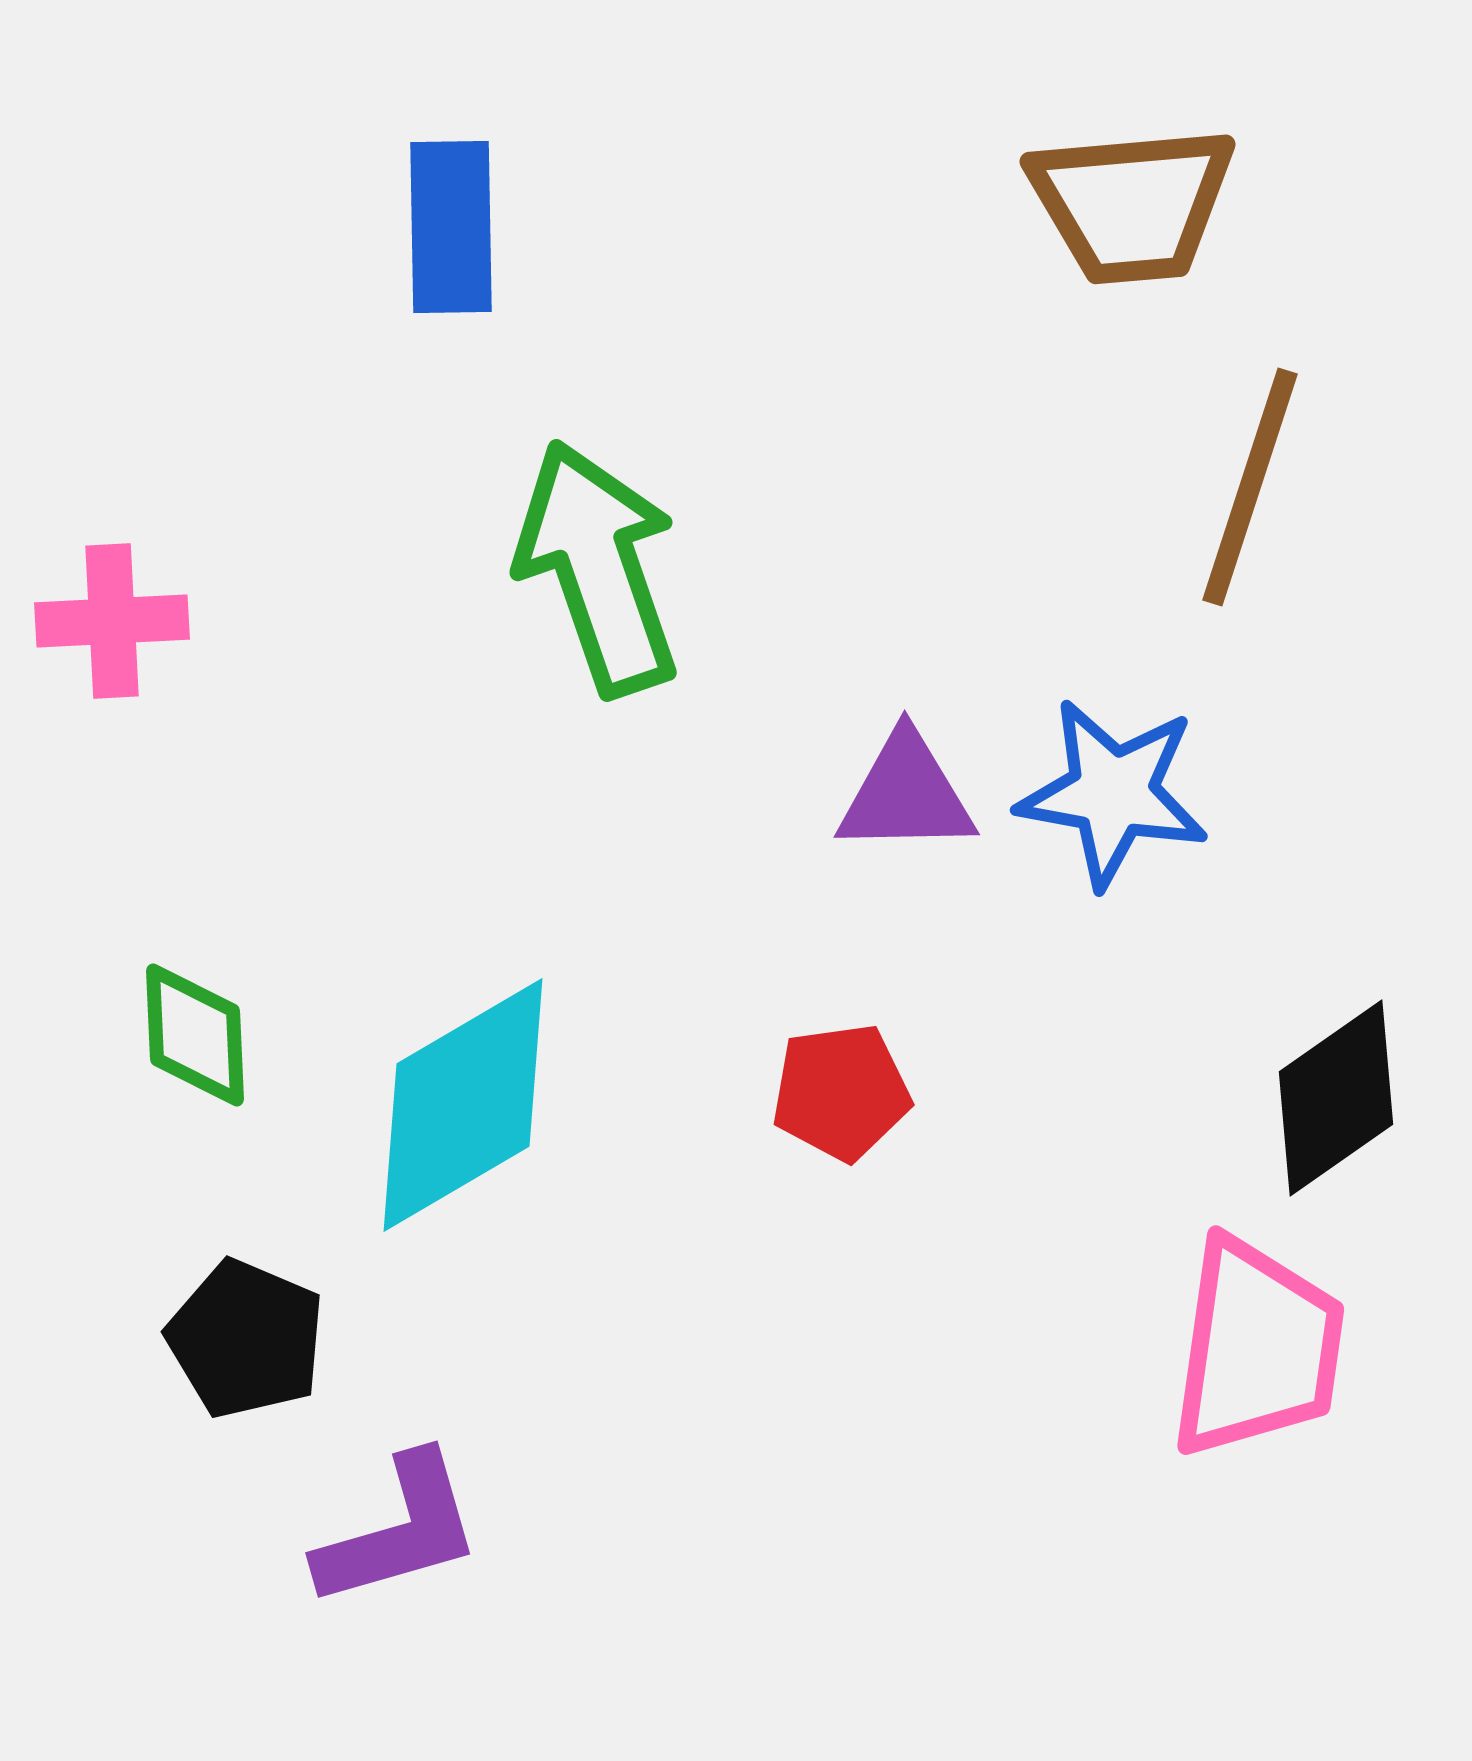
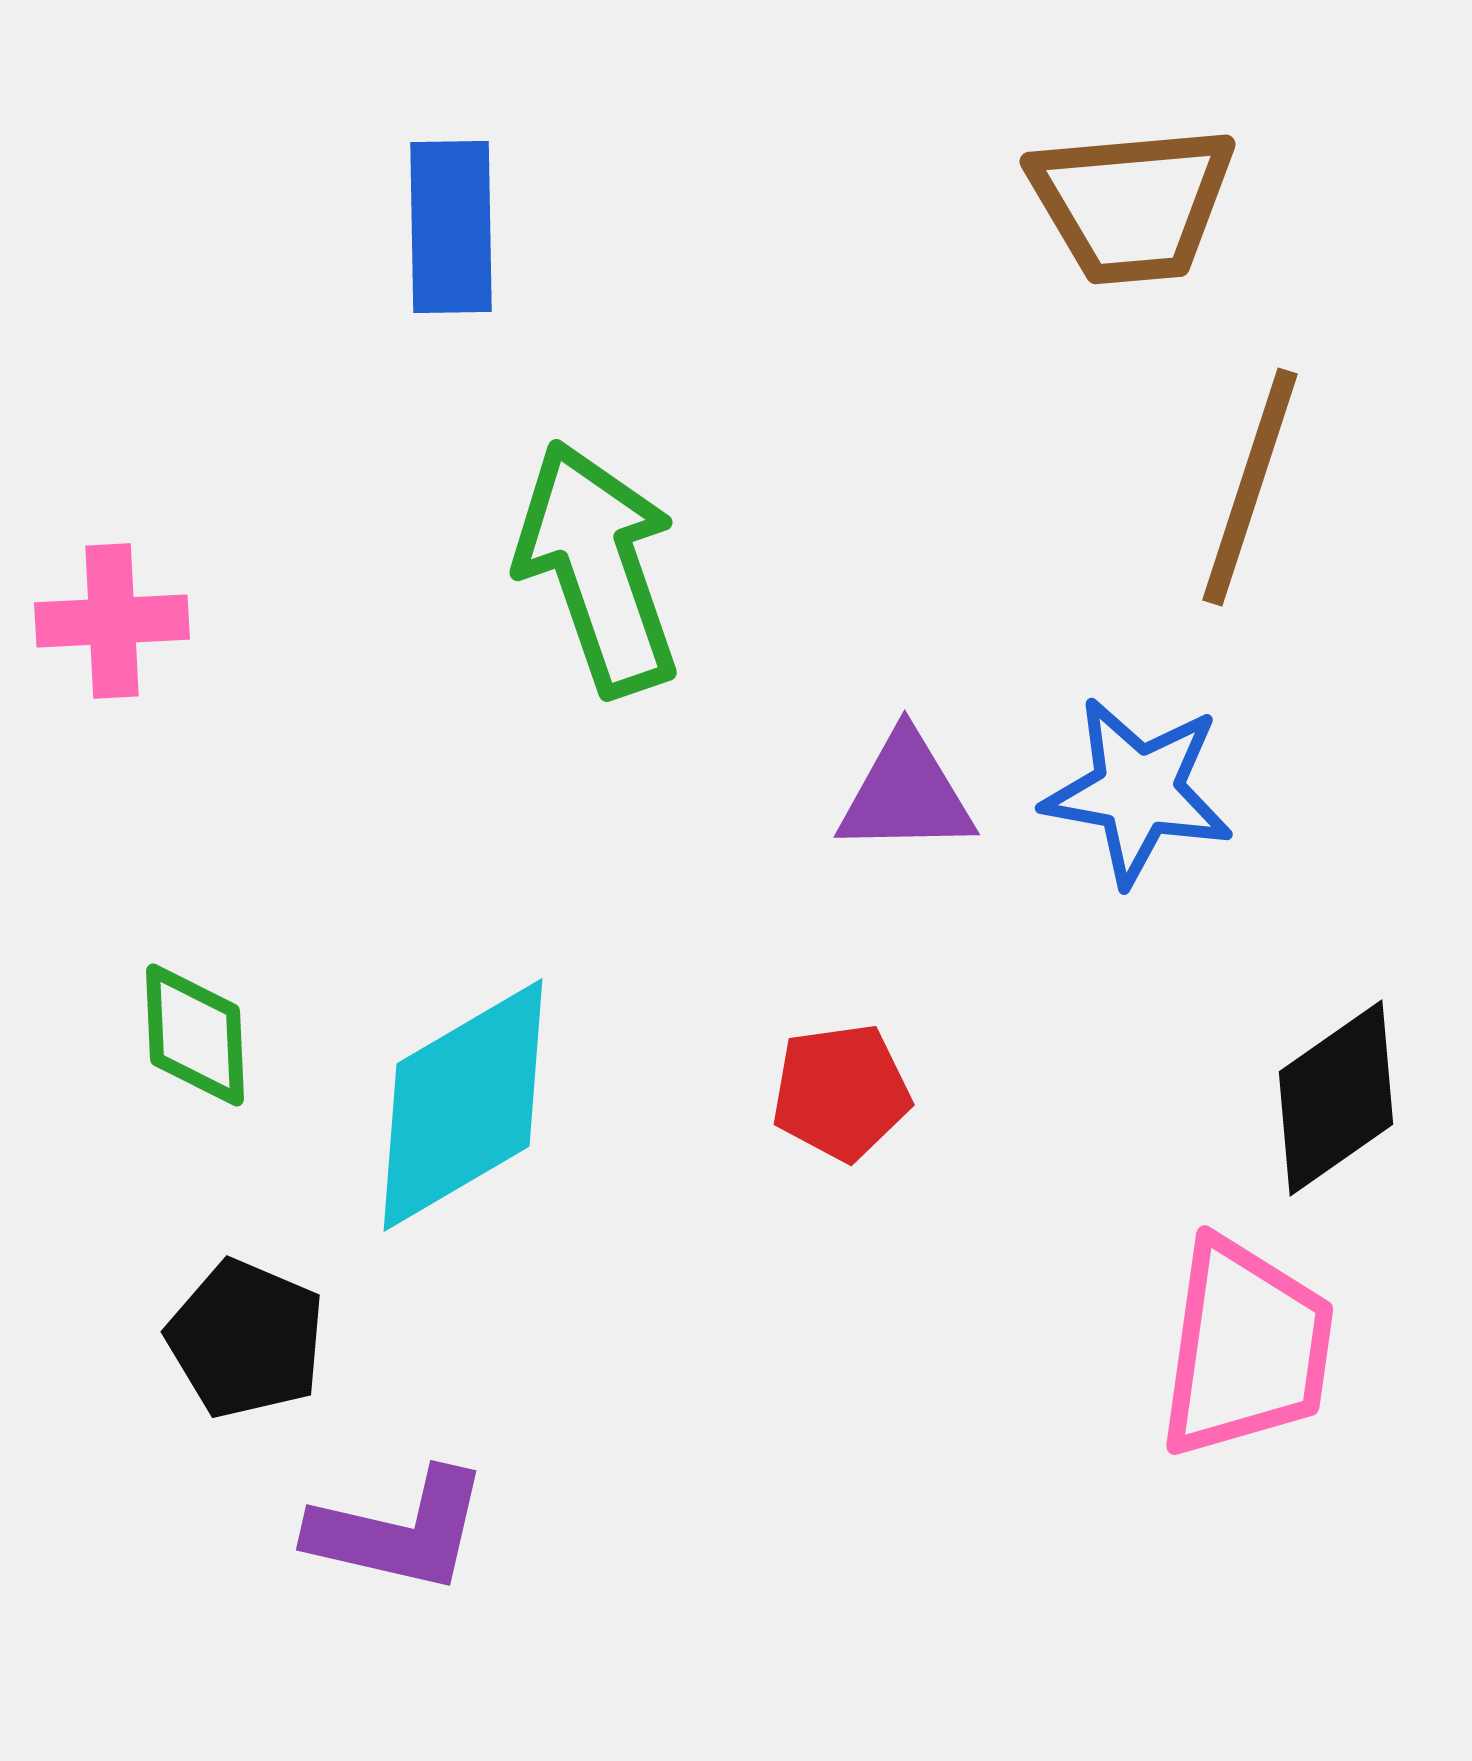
blue star: moved 25 px right, 2 px up
pink trapezoid: moved 11 px left
purple L-shape: rotated 29 degrees clockwise
